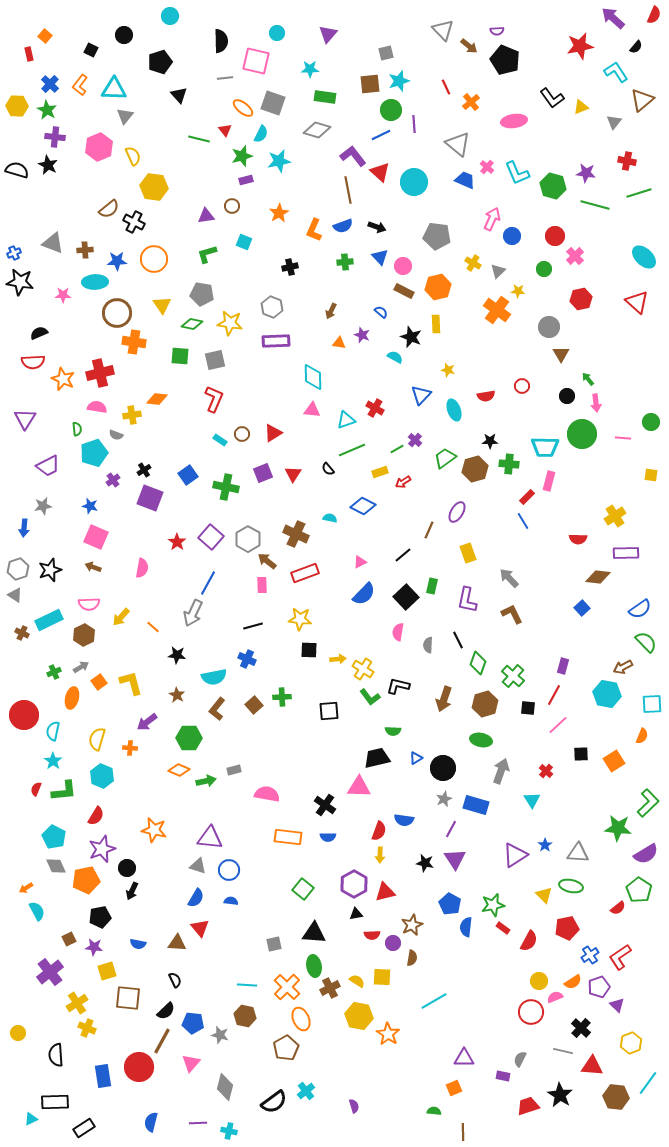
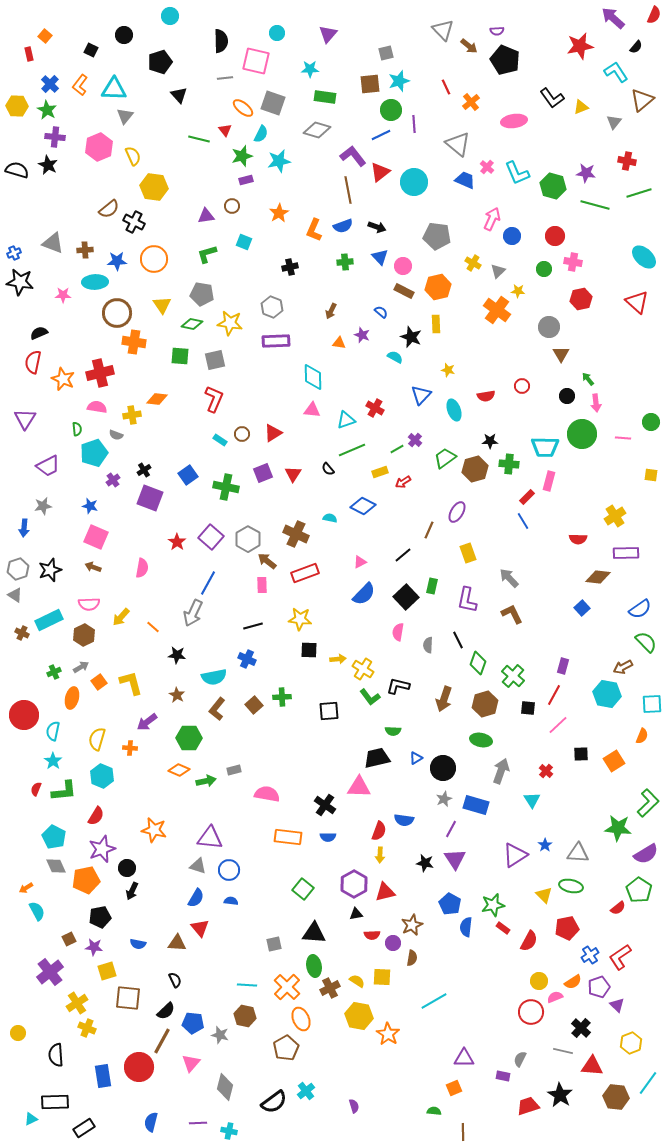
red triangle at (380, 172): rotated 40 degrees clockwise
pink cross at (575, 256): moved 2 px left, 6 px down; rotated 36 degrees counterclockwise
red semicircle at (33, 362): rotated 105 degrees clockwise
